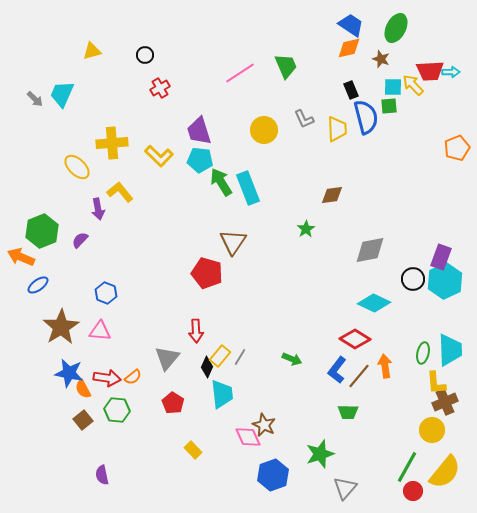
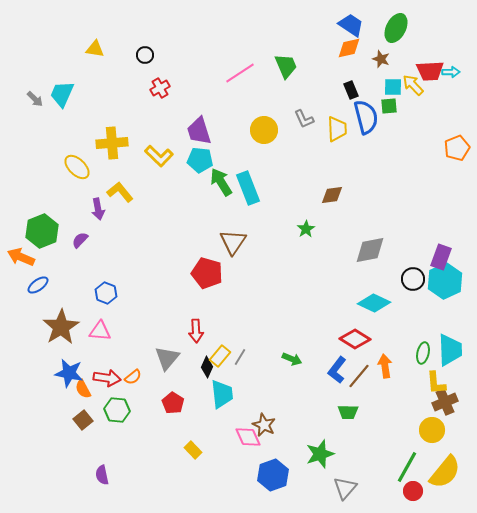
yellow triangle at (92, 51): moved 3 px right, 2 px up; rotated 24 degrees clockwise
